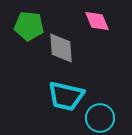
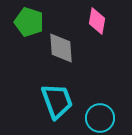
pink diamond: rotated 32 degrees clockwise
green pentagon: moved 4 px up; rotated 12 degrees clockwise
cyan trapezoid: moved 9 px left, 5 px down; rotated 123 degrees counterclockwise
